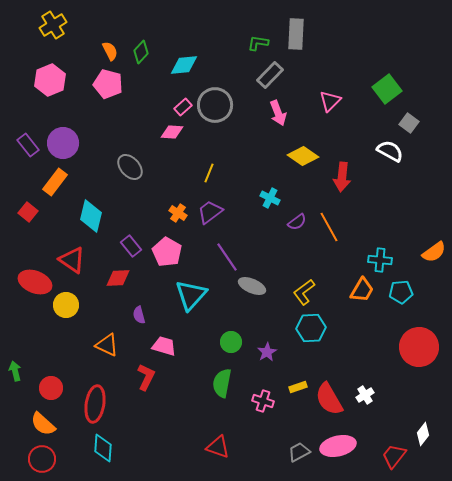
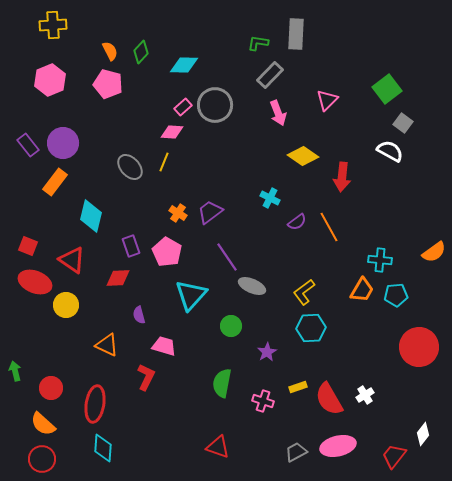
yellow cross at (53, 25): rotated 28 degrees clockwise
cyan diamond at (184, 65): rotated 8 degrees clockwise
pink triangle at (330, 101): moved 3 px left, 1 px up
gray square at (409, 123): moved 6 px left
yellow line at (209, 173): moved 45 px left, 11 px up
red square at (28, 212): moved 34 px down; rotated 18 degrees counterclockwise
purple rectangle at (131, 246): rotated 20 degrees clockwise
cyan pentagon at (401, 292): moved 5 px left, 3 px down
green circle at (231, 342): moved 16 px up
gray trapezoid at (299, 452): moved 3 px left
